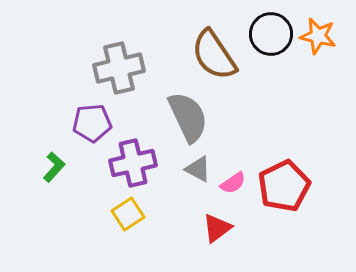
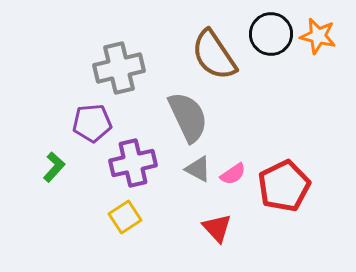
pink semicircle: moved 9 px up
yellow square: moved 3 px left, 3 px down
red triangle: rotated 36 degrees counterclockwise
